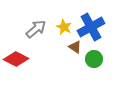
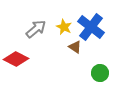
blue cross: rotated 24 degrees counterclockwise
green circle: moved 6 px right, 14 px down
